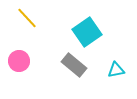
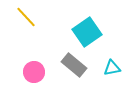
yellow line: moved 1 px left, 1 px up
pink circle: moved 15 px right, 11 px down
cyan triangle: moved 4 px left, 2 px up
